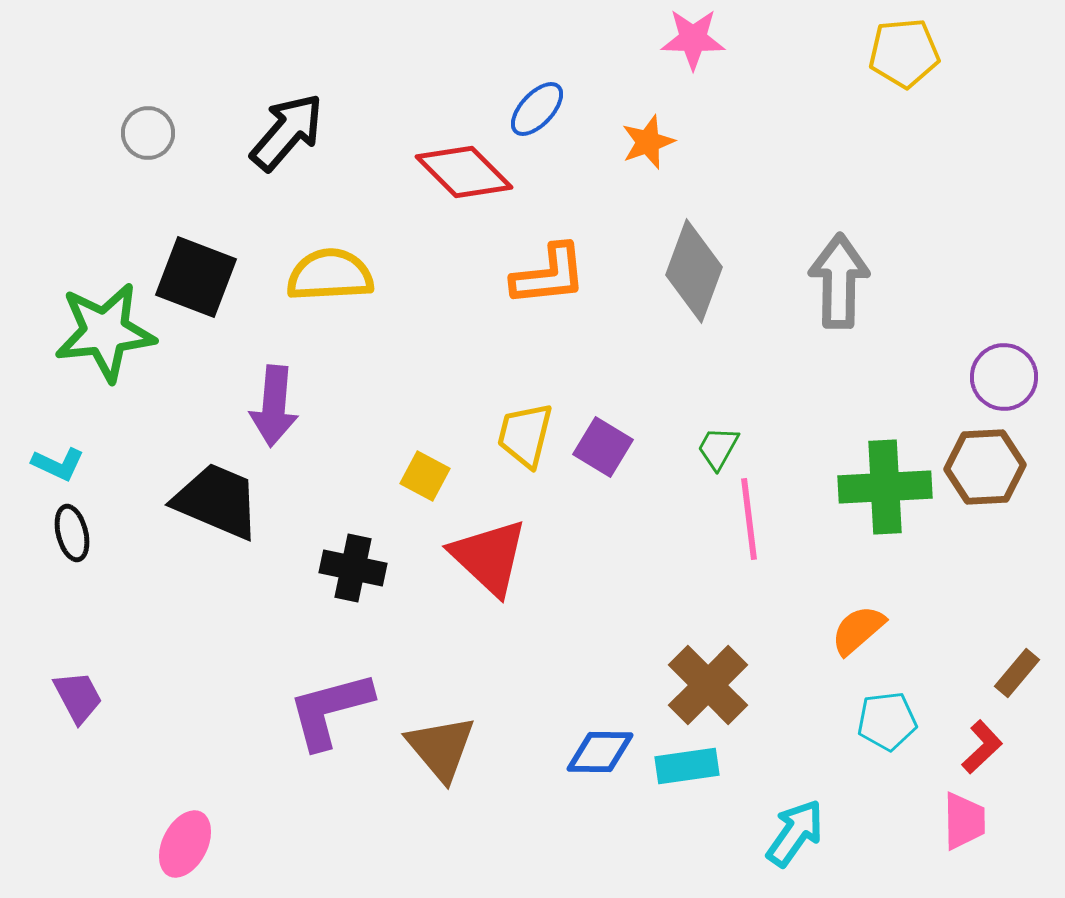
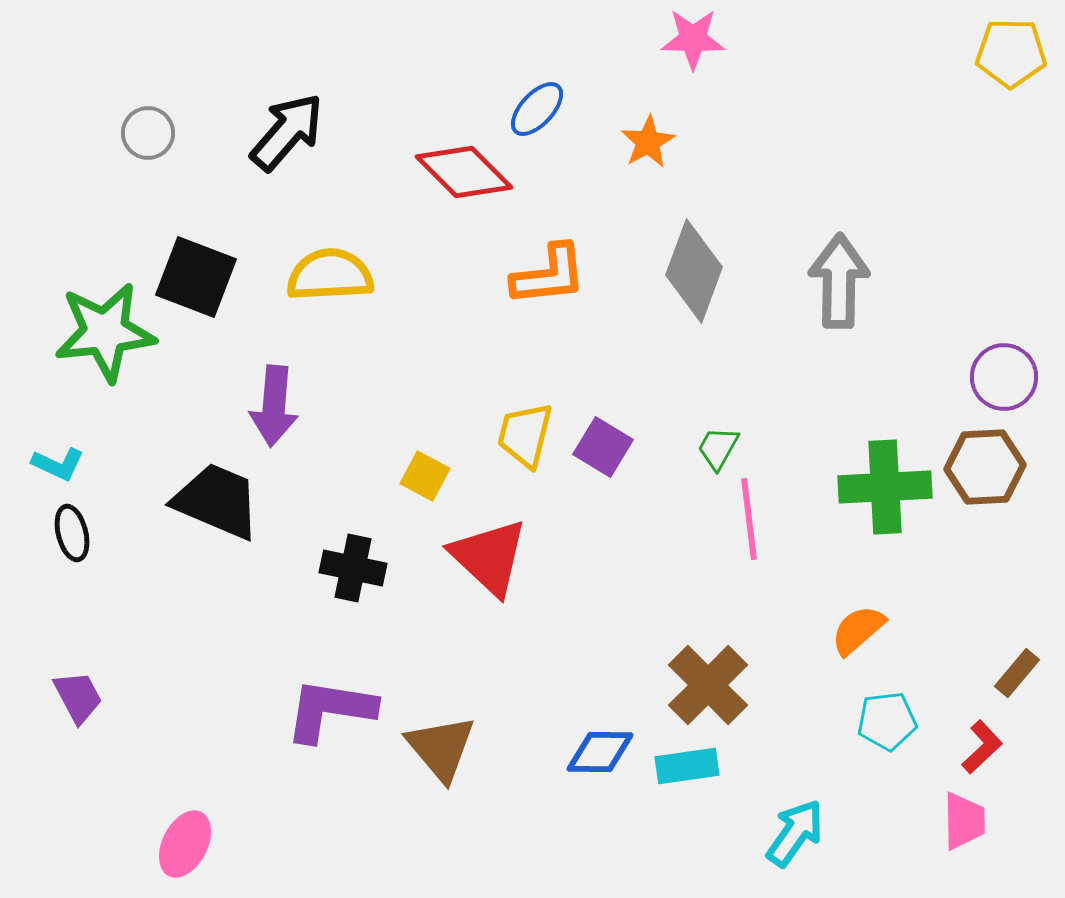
yellow pentagon: moved 107 px right; rotated 6 degrees clockwise
orange star: rotated 10 degrees counterclockwise
purple L-shape: rotated 24 degrees clockwise
